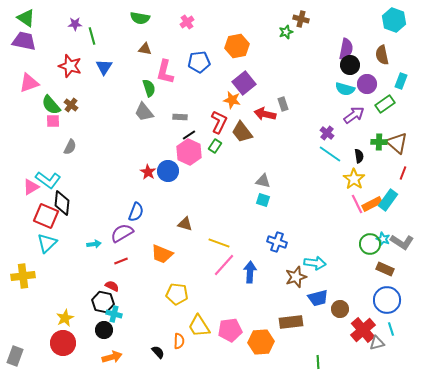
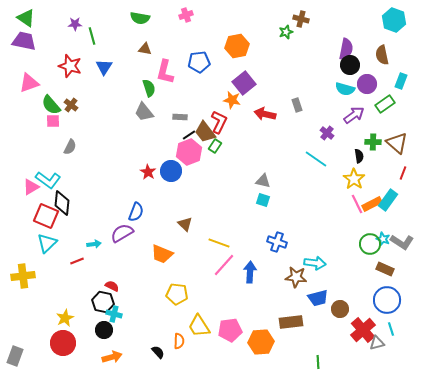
pink cross at (187, 22): moved 1 px left, 7 px up; rotated 16 degrees clockwise
gray rectangle at (283, 104): moved 14 px right, 1 px down
brown trapezoid at (242, 132): moved 37 px left
green cross at (379, 142): moved 6 px left
pink hexagon at (189, 152): rotated 15 degrees clockwise
cyan line at (330, 154): moved 14 px left, 5 px down
blue circle at (168, 171): moved 3 px right
brown triangle at (185, 224): rotated 28 degrees clockwise
red line at (121, 261): moved 44 px left
brown star at (296, 277): rotated 25 degrees clockwise
